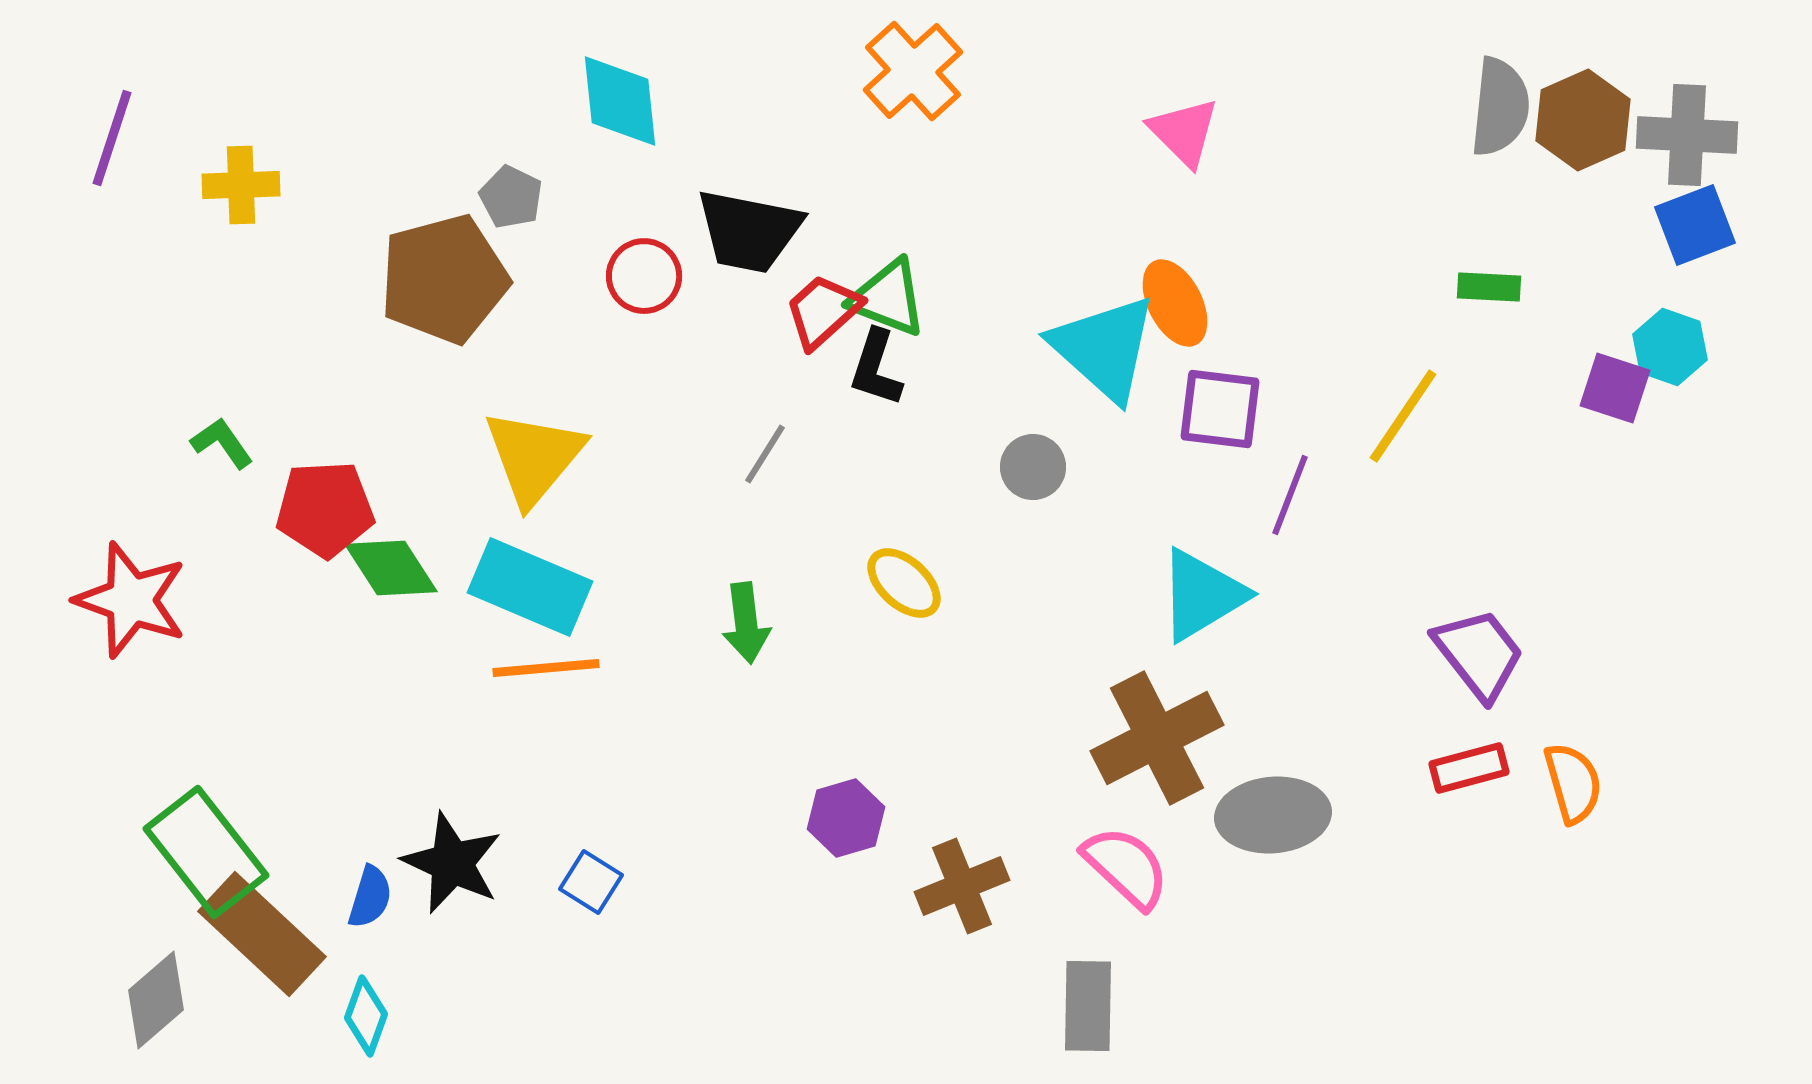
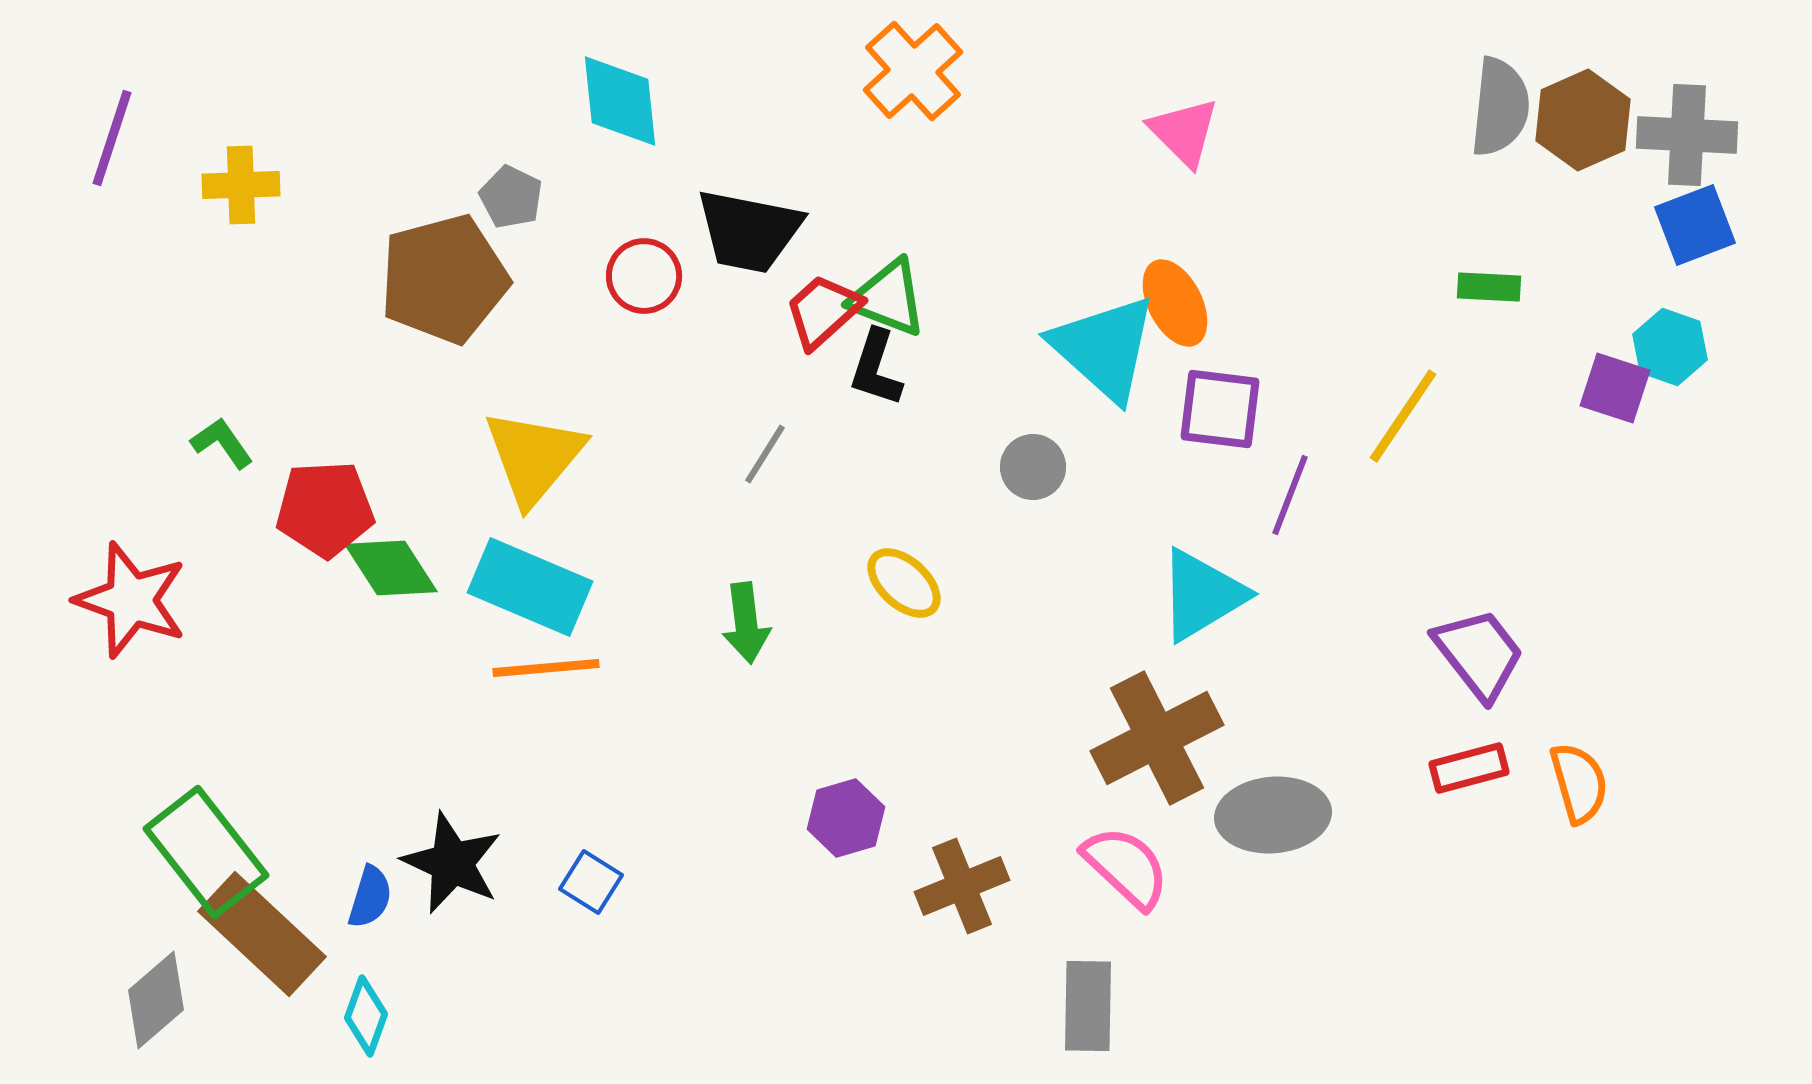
orange semicircle at (1573, 783): moved 6 px right
